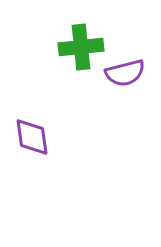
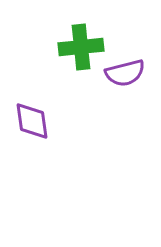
purple diamond: moved 16 px up
